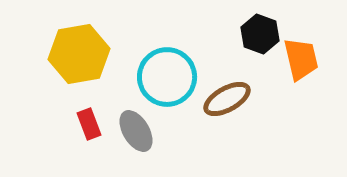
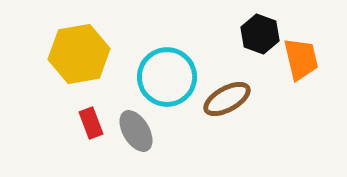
red rectangle: moved 2 px right, 1 px up
